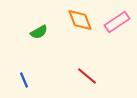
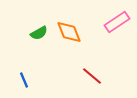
orange diamond: moved 11 px left, 12 px down
green semicircle: moved 1 px down
red line: moved 5 px right
